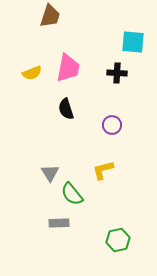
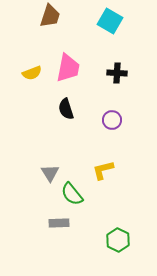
cyan square: moved 23 px left, 21 px up; rotated 25 degrees clockwise
purple circle: moved 5 px up
green hexagon: rotated 20 degrees counterclockwise
